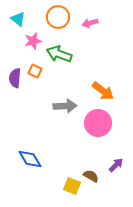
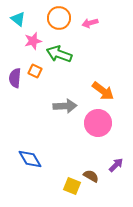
orange circle: moved 1 px right, 1 px down
